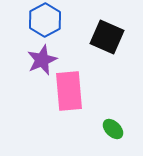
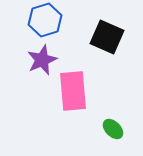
blue hexagon: rotated 12 degrees clockwise
pink rectangle: moved 4 px right
